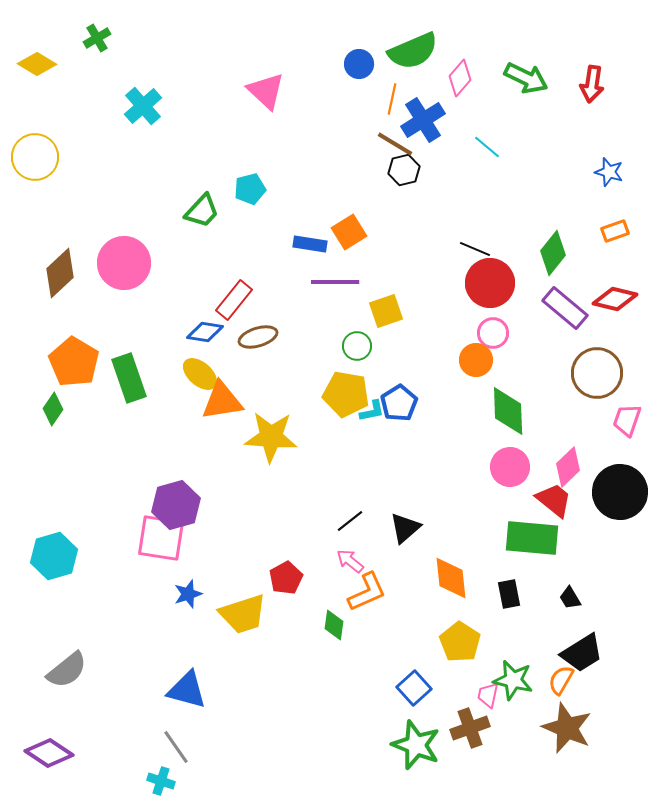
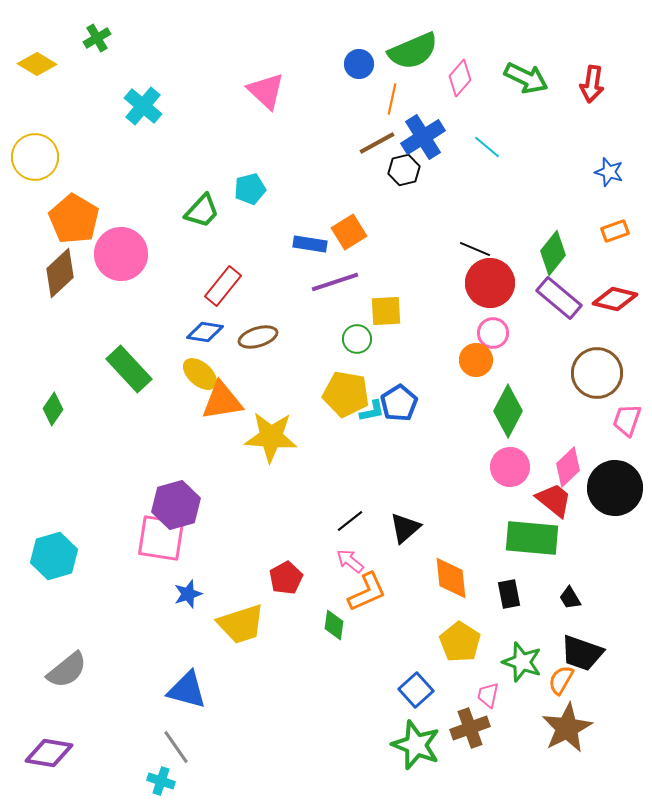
cyan cross at (143, 106): rotated 9 degrees counterclockwise
blue cross at (423, 120): moved 17 px down
brown line at (395, 144): moved 18 px left, 1 px up; rotated 60 degrees counterclockwise
pink circle at (124, 263): moved 3 px left, 9 px up
purple line at (335, 282): rotated 18 degrees counterclockwise
red rectangle at (234, 300): moved 11 px left, 14 px up
purple rectangle at (565, 308): moved 6 px left, 10 px up
yellow square at (386, 311): rotated 16 degrees clockwise
green circle at (357, 346): moved 7 px up
orange pentagon at (74, 362): moved 143 px up
green rectangle at (129, 378): moved 9 px up; rotated 24 degrees counterclockwise
green diamond at (508, 411): rotated 30 degrees clockwise
black circle at (620, 492): moved 5 px left, 4 px up
yellow trapezoid at (243, 614): moved 2 px left, 10 px down
black trapezoid at (582, 653): rotated 51 degrees clockwise
green star at (513, 680): moved 9 px right, 18 px up; rotated 6 degrees clockwise
blue square at (414, 688): moved 2 px right, 2 px down
brown star at (567, 728): rotated 21 degrees clockwise
purple diamond at (49, 753): rotated 24 degrees counterclockwise
